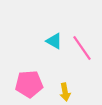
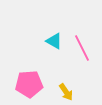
pink line: rotated 8 degrees clockwise
yellow arrow: moved 1 px right; rotated 24 degrees counterclockwise
